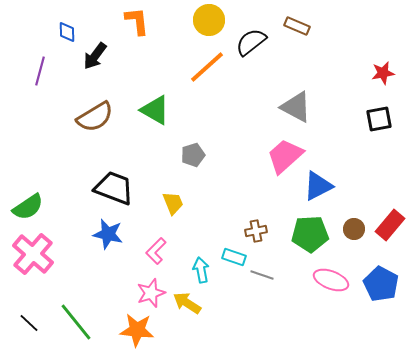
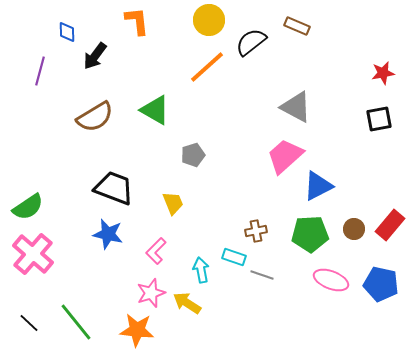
blue pentagon: rotated 16 degrees counterclockwise
